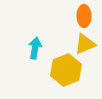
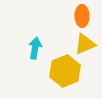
orange ellipse: moved 2 px left
yellow hexagon: moved 1 px left, 1 px down
